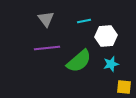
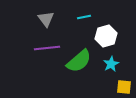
cyan line: moved 4 px up
white hexagon: rotated 10 degrees counterclockwise
cyan star: rotated 14 degrees counterclockwise
